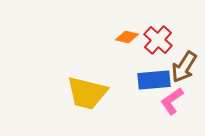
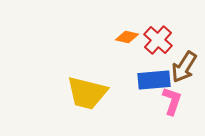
pink L-shape: rotated 144 degrees clockwise
